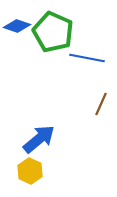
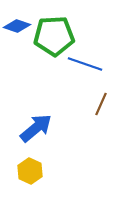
green pentagon: moved 1 px right, 4 px down; rotated 27 degrees counterclockwise
blue line: moved 2 px left, 6 px down; rotated 8 degrees clockwise
blue arrow: moved 3 px left, 11 px up
